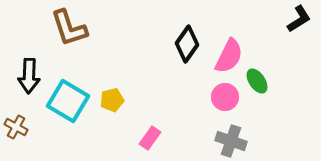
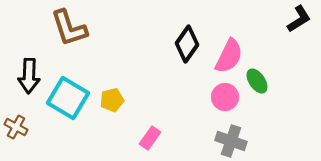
cyan square: moved 3 px up
